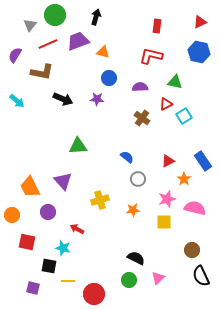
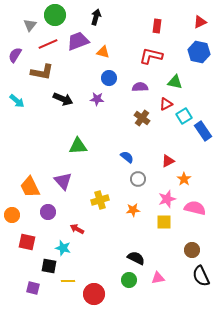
blue rectangle at (203, 161): moved 30 px up
pink triangle at (158, 278): rotated 32 degrees clockwise
